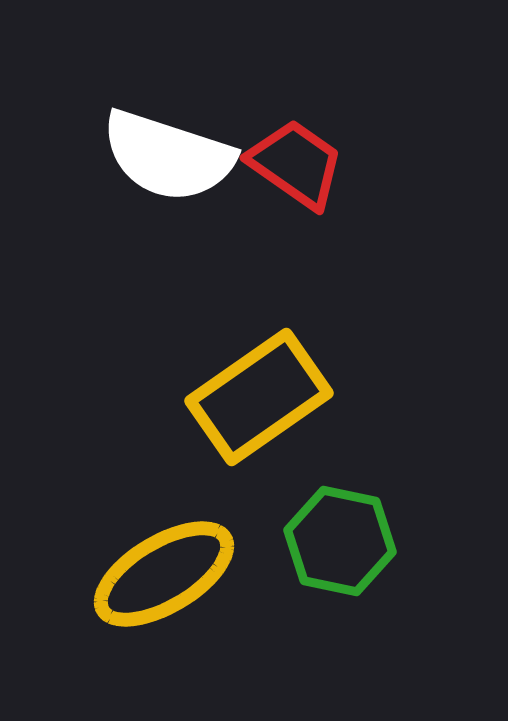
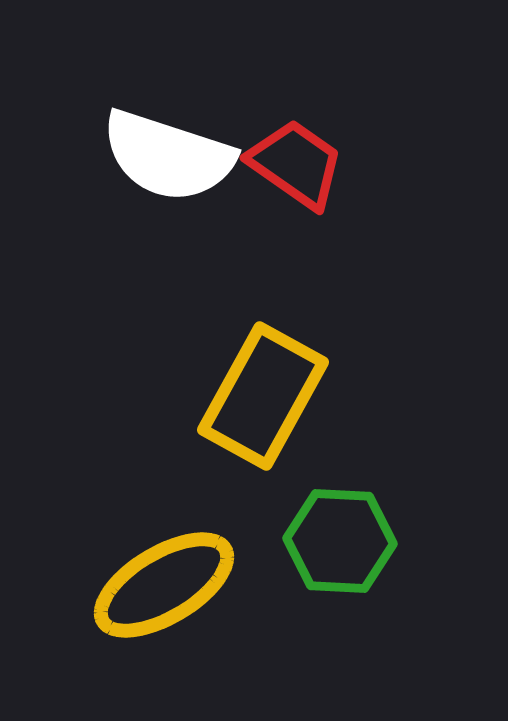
yellow rectangle: moved 4 px right, 1 px up; rotated 26 degrees counterclockwise
green hexagon: rotated 9 degrees counterclockwise
yellow ellipse: moved 11 px down
